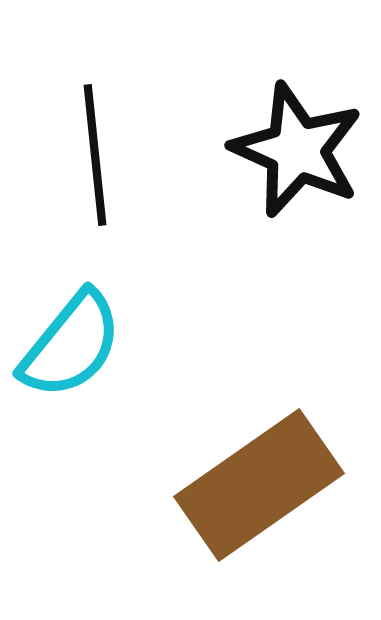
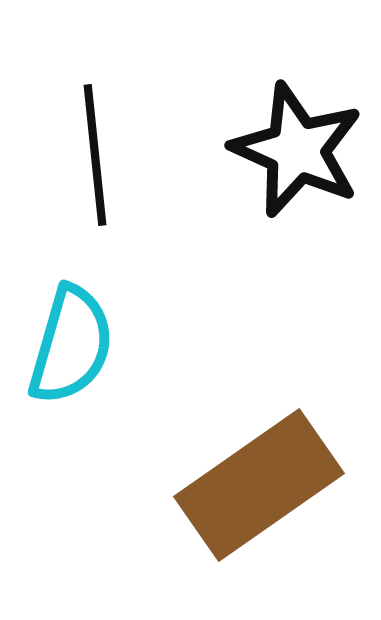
cyan semicircle: rotated 23 degrees counterclockwise
